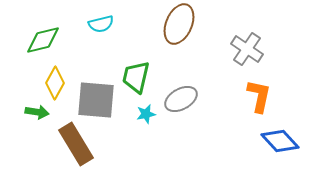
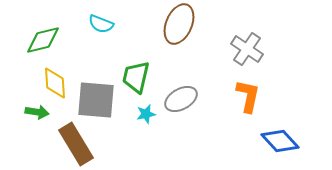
cyan semicircle: rotated 35 degrees clockwise
yellow diamond: rotated 32 degrees counterclockwise
orange L-shape: moved 11 px left
